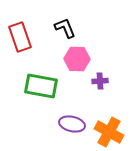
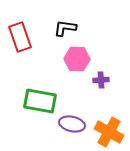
black L-shape: rotated 60 degrees counterclockwise
purple cross: moved 1 px right, 1 px up
green rectangle: moved 1 px left, 15 px down
